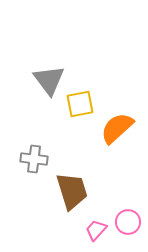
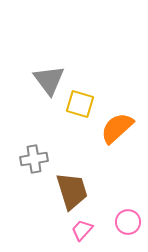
yellow square: rotated 28 degrees clockwise
gray cross: rotated 16 degrees counterclockwise
pink trapezoid: moved 14 px left
